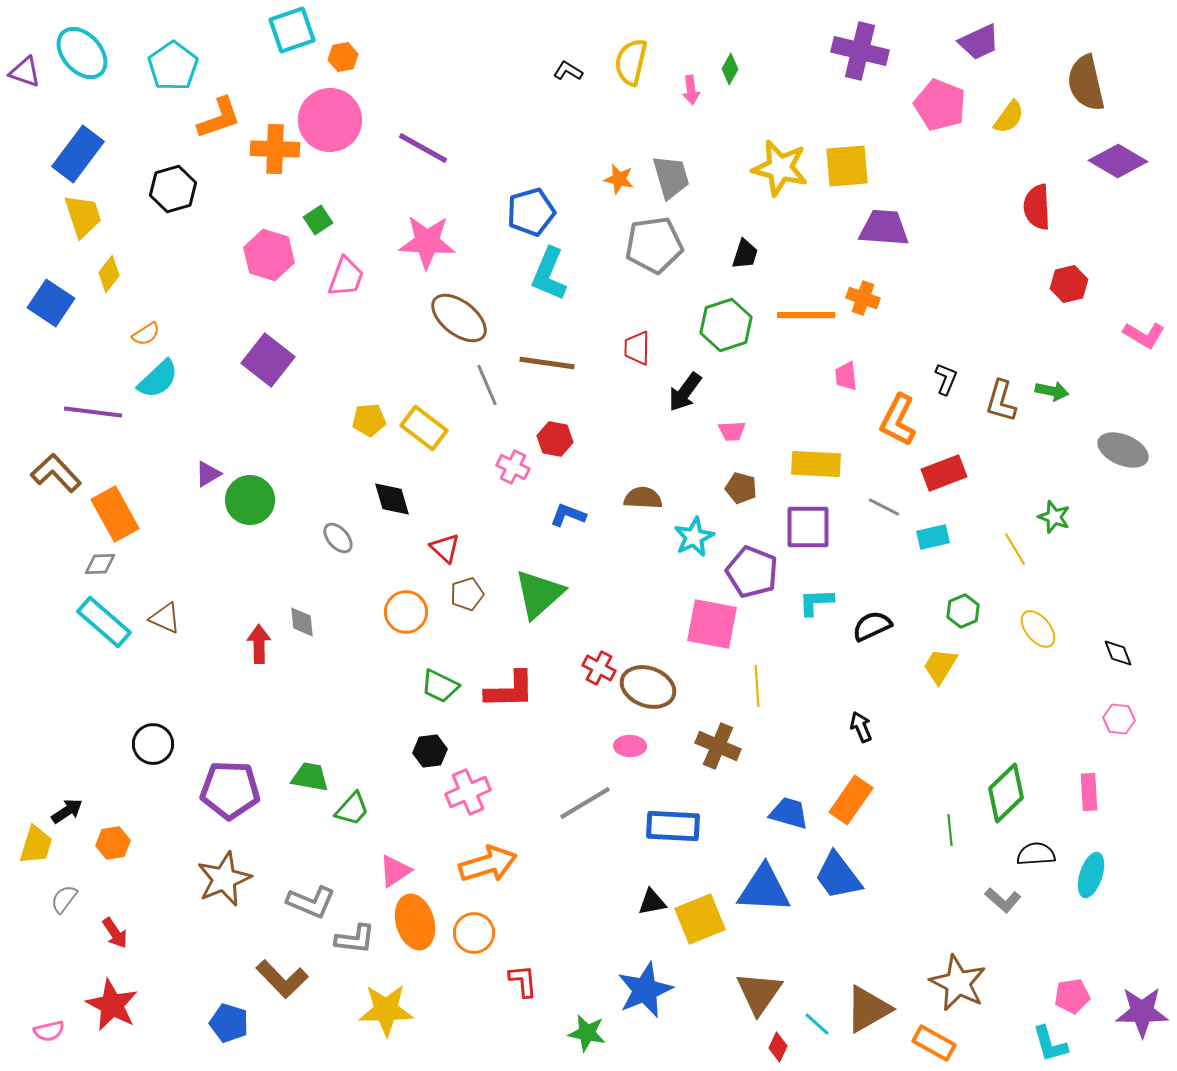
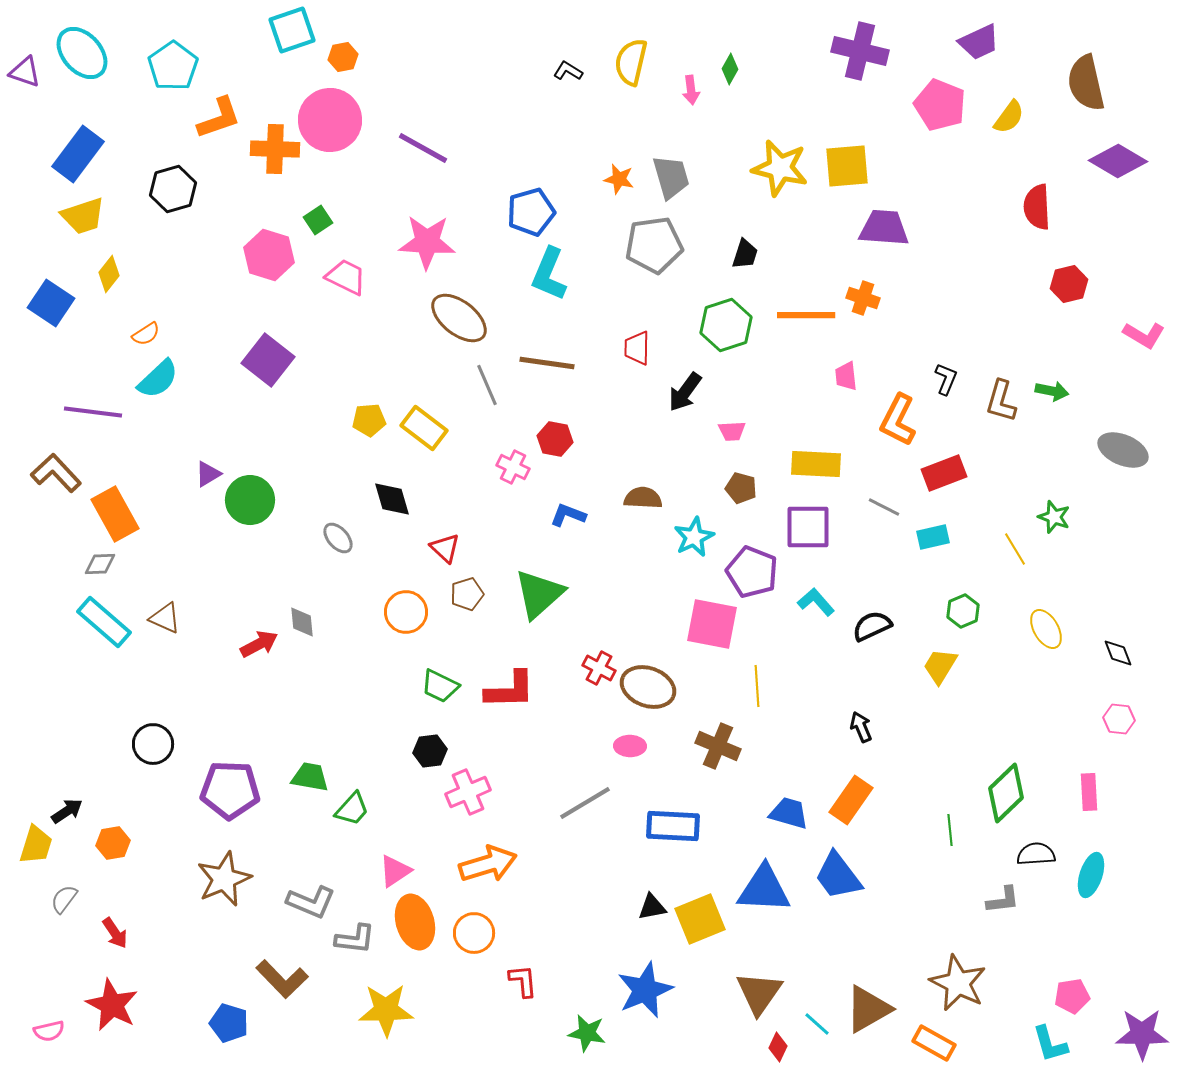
yellow trapezoid at (83, 216): rotated 90 degrees clockwise
pink trapezoid at (346, 277): rotated 84 degrees counterclockwise
cyan L-shape at (816, 602): rotated 51 degrees clockwise
yellow ellipse at (1038, 629): moved 8 px right; rotated 9 degrees clockwise
red arrow at (259, 644): rotated 63 degrees clockwise
gray L-shape at (1003, 900): rotated 48 degrees counterclockwise
black triangle at (652, 902): moved 5 px down
purple star at (1142, 1012): moved 22 px down
